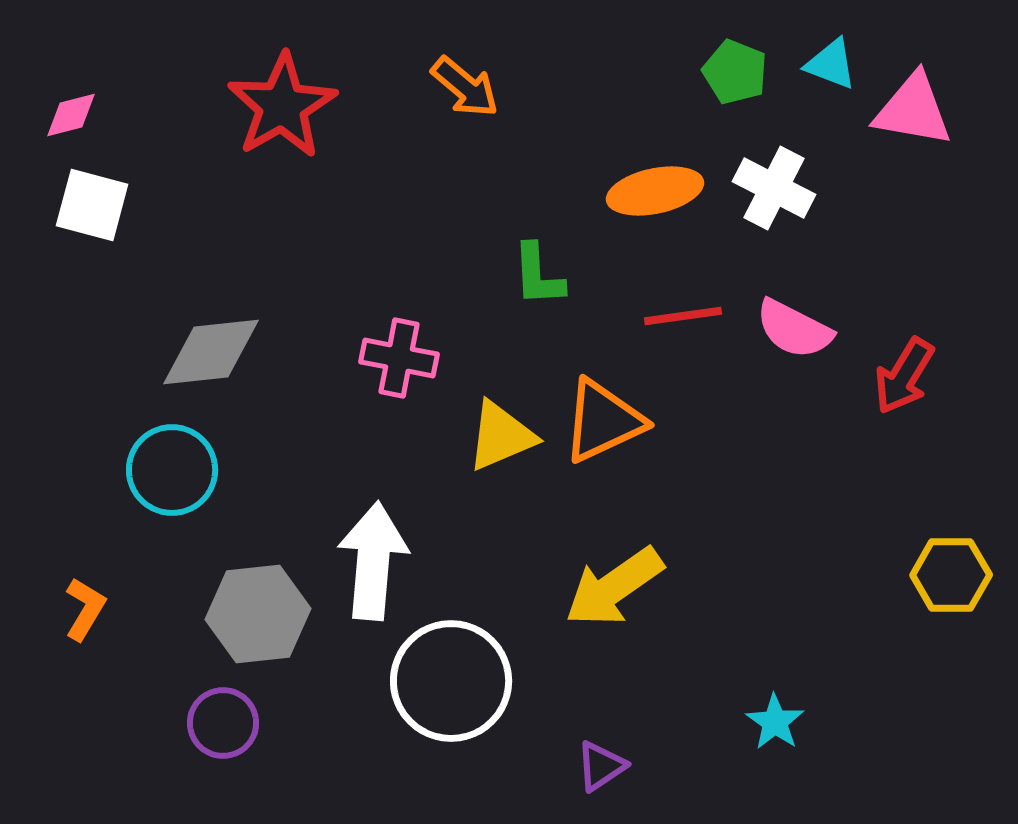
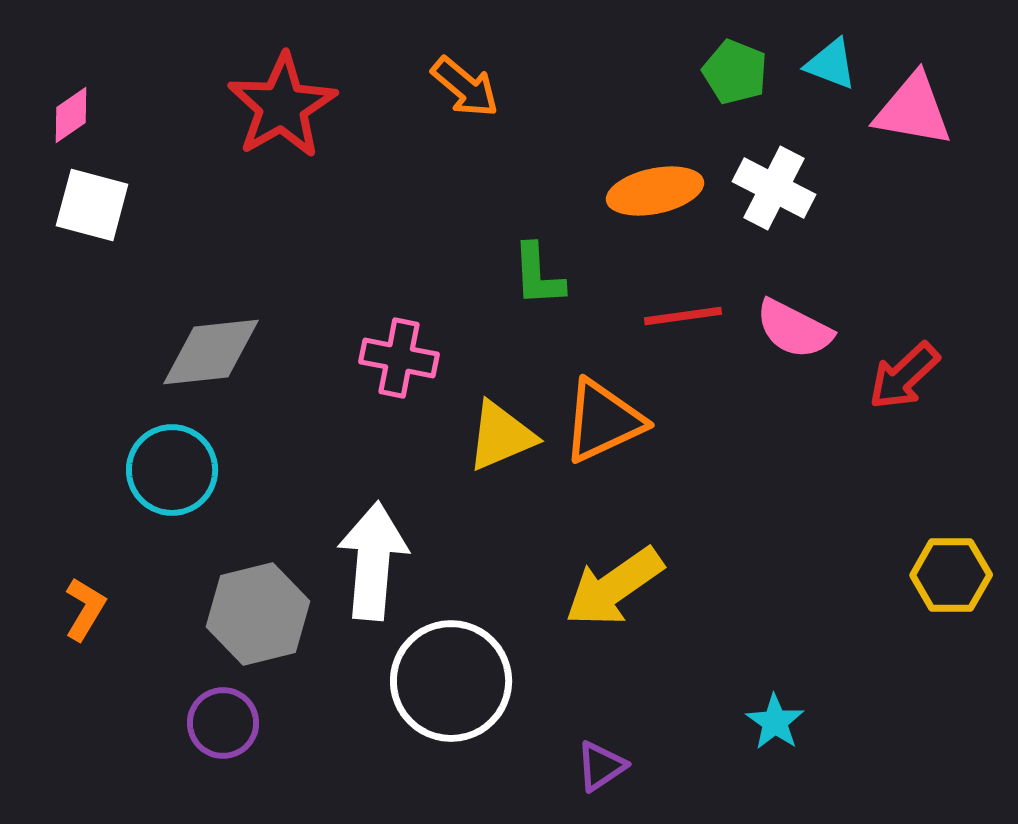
pink diamond: rotated 20 degrees counterclockwise
red arrow: rotated 16 degrees clockwise
gray hexagon: rotated 8 degrees counterclockwise
